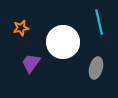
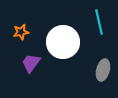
orange star: moved 4 px down
gray ellipse: moved 7 px right, 2 px down
